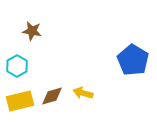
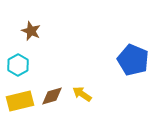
brown star: moved 1 px left; rotated 12 degrees clockwise
blue pentagon: rotated 8 degrees counterclockwise
cyan hexagon: moved 1 px right, 1 px up
yellow arrow: moved 1 px left, 1 px down; rotated 18 degrees clockwise
